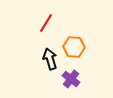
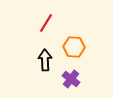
black arrow: moved 5 px left, 1 px down; rotated 15 degrees clockwise
